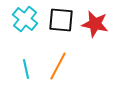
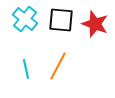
red star: rotated 8 degrees clockwise
